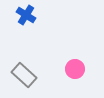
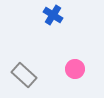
blue cross: moved 27 px right
